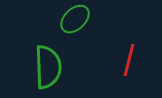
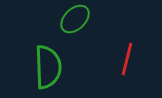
red line: moved 2 px left, 1 px up
